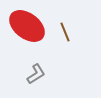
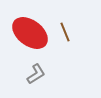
red ellipse: moved 3 px right, 7 px down
